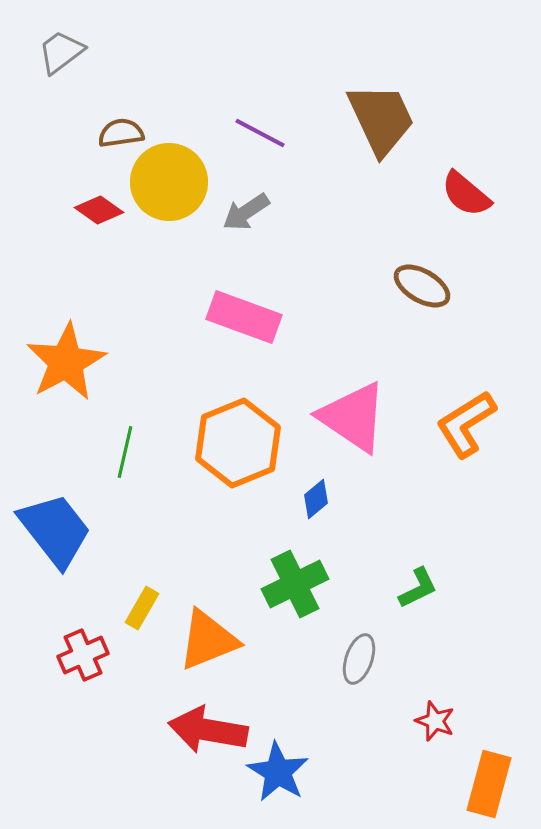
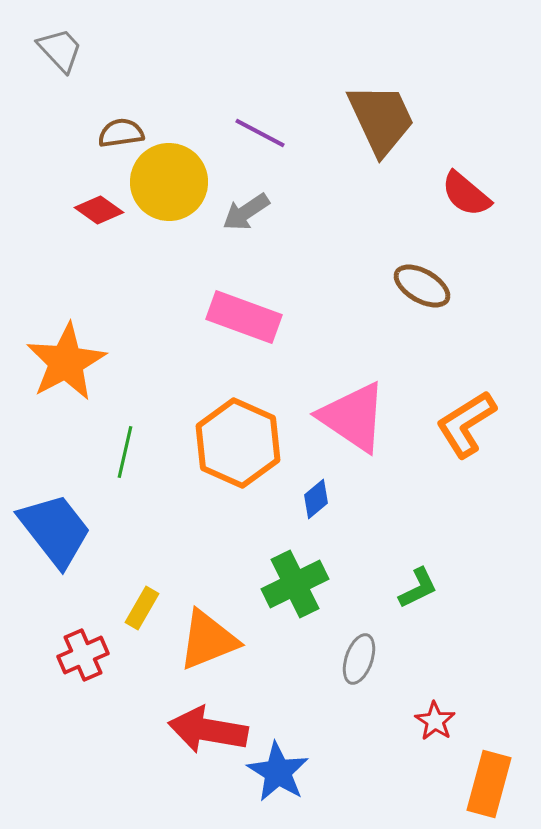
gray trapezoid: moved 1 px left, 2 px up; rotated 84 degrees clockwise
orange hexagon: rotated 14 degrees counterclockwise
red star: rotated 12 degrees clockwise
